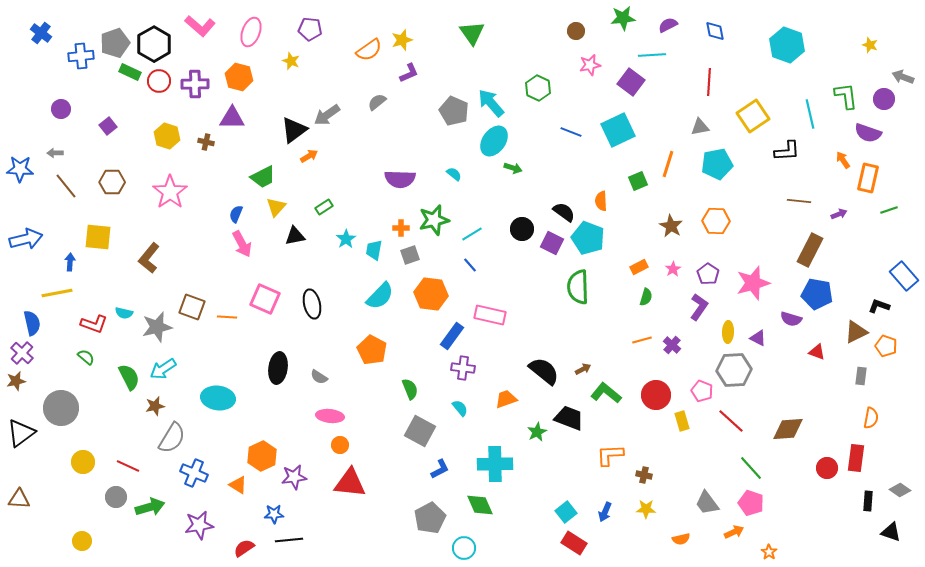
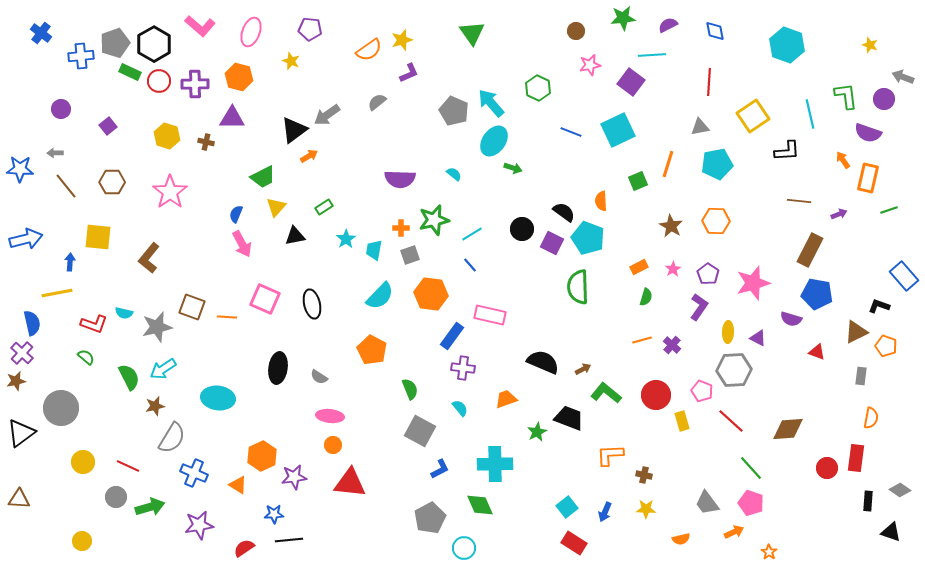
black semicircle at (544, 371): moved 1 px left, 9 px up; rotated 16 degrees counterclockwise
orange circle at (340, 445): moved 7 px left
cyan square at (566, 512): moved 1 px right, 5 px up
